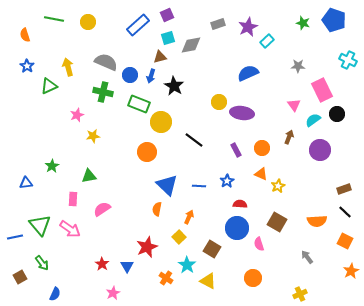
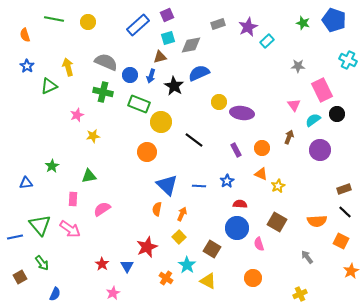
blue semicircle at (248, 73): moved 49 px left
orange arrow at (189, 217): moved 7 px left, 3 px up
orange square at (345, 241): moved 4 px left
